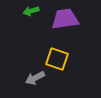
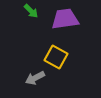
green arrow: rotated 119 degrees counterclockwise
yellow square: moved 1 px left, 2 px up; rotated 10 degrees clockwise
